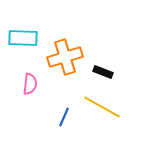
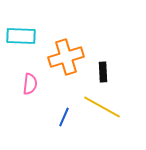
cyan rectangle: moved 2 px left, 2 px up
orange cross: moved 1 px right
black rectangle: rotated 66 degrees clockwise
